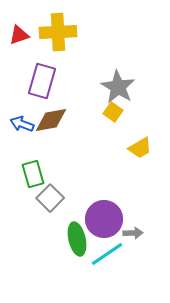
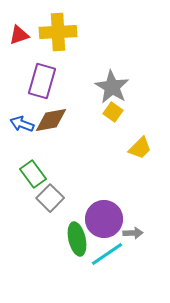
gray star: moved 6 px left
yellow trapezoid: rotated 15 degrees counterclockwise
green rectangle: rotated 20 degrees counterclockwise
